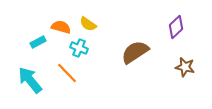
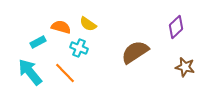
orange line: moved 2 px left
cyan arrow: moved 8 px up
